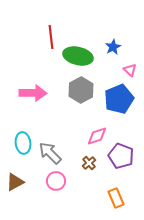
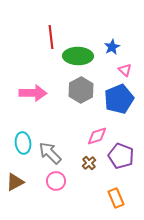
blue star: moved 1 px left
green ellipse: rotated 12 degrees counterclockwise
pink triangle: moved 5 px left
